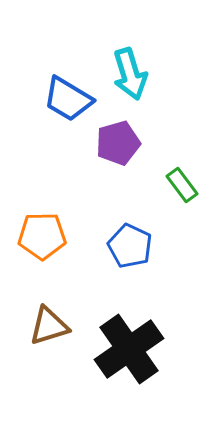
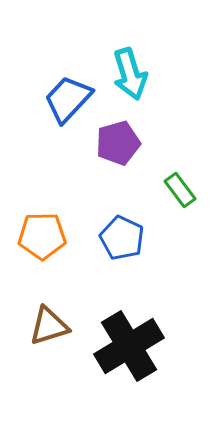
blue trapezoid: rotated 102 degrees clockwise
green rectangle: moved 2 px left, 5 px down
blue pentagon: moved 8 px left, 8 px up
black cross: moved 3 px up; rotated 4 degrees clockwise
